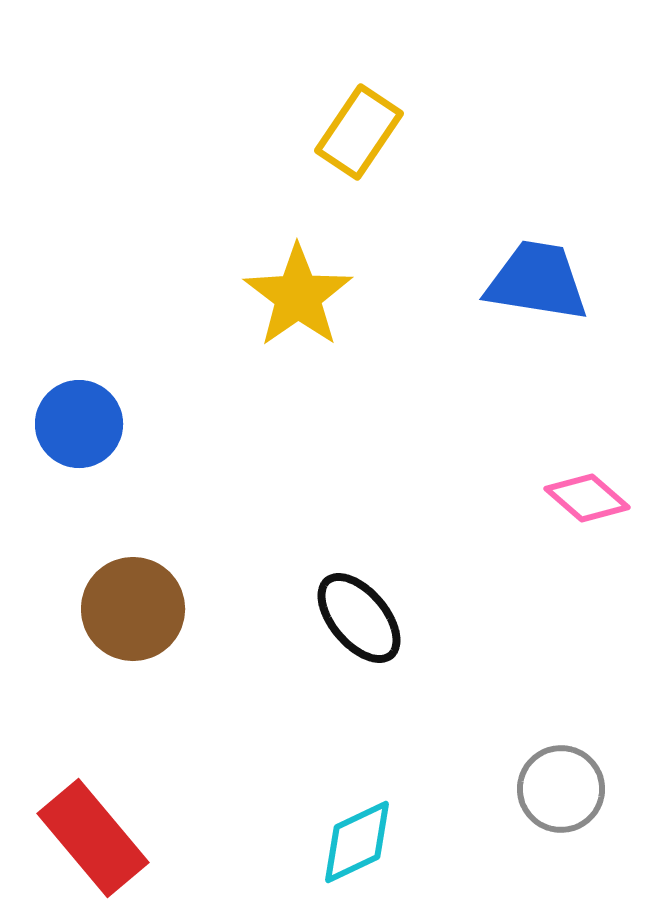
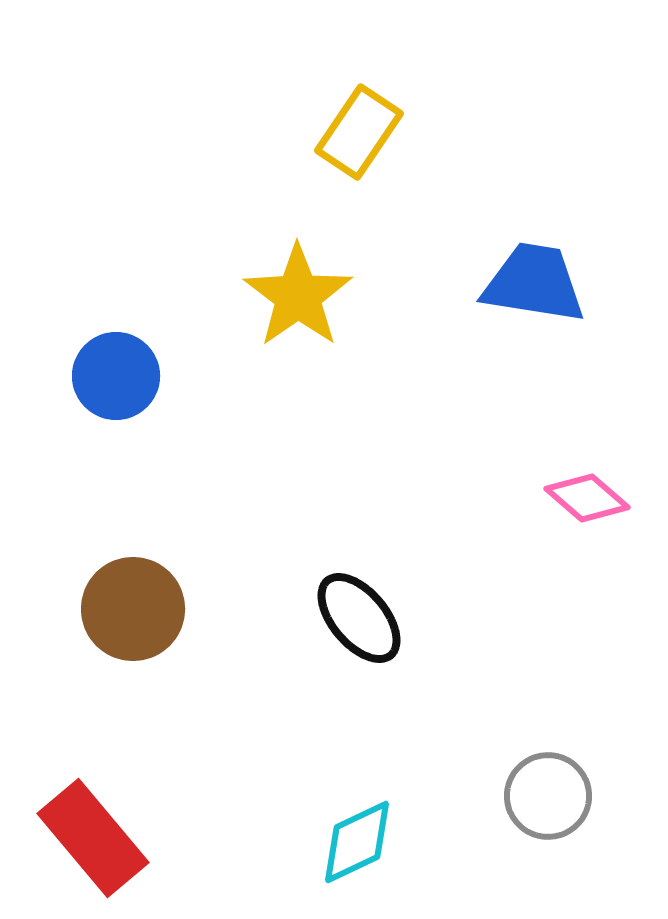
blue trapezoid: moved 3 px left, 2 px down
blue circle: moved 37 px right, 48 px up
gray circle: moved 13 px left, 7 px down
